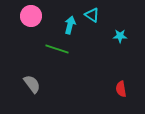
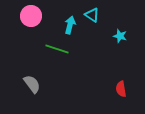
cyan star: rotated 16 degrees clockwise
